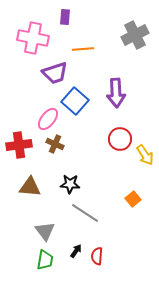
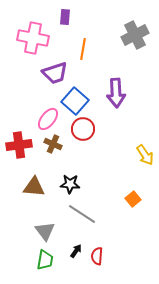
orange line: rotated 75 degrees counterclockwise
red circle: moved 37 px left, 10 px up
brown cross: moved 2 px left
brown triangle: moved 4 px right
gray line: moved 3 px left, 1 px down
